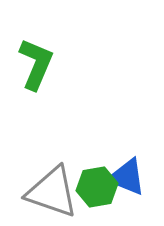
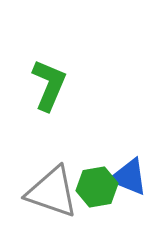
green L-shape: moved 13 px right, 21 px down
blue triangle: moved 2 px right
